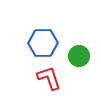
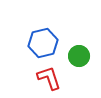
blue hexagon: rotated 12 degrees counterclockwise
